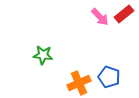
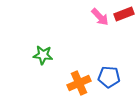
red rectangle: rotated 18 degrees clockwise
blue pentagon: rotated 15 degrees counterclockwise
